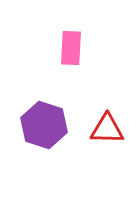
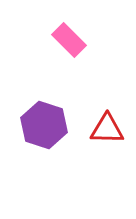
pink rectangle: moved 2 px left, 8 px up; rotated 48 degrees counterclockwise
